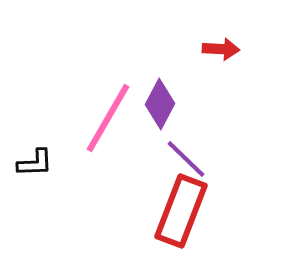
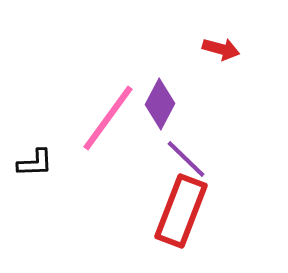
red arrow: rotated 12 degrees clockwise
pink line: rotated 6 degrees clockwise
